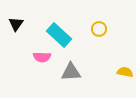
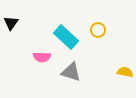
black triangle: moved 5 px left, 1 px up
yellow circle: moved 1 px left, 1 px down
cyan rectangle: moved 7 px right, 2 px down
gray triangle: rotated 20 degrees clockwise
